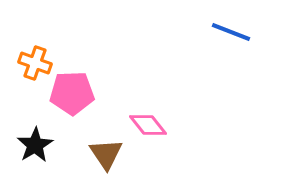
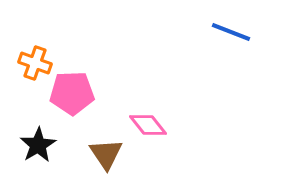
black star: moved 3 px right
